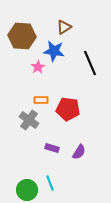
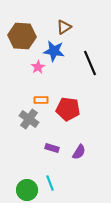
gray cross: moved 1 px up
